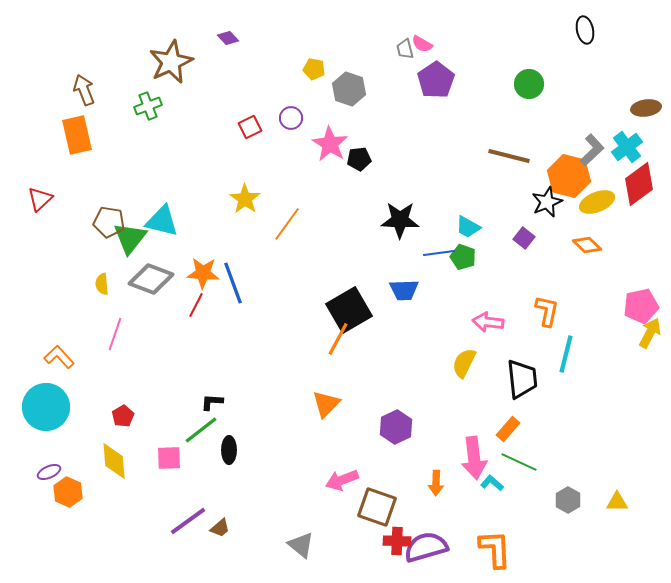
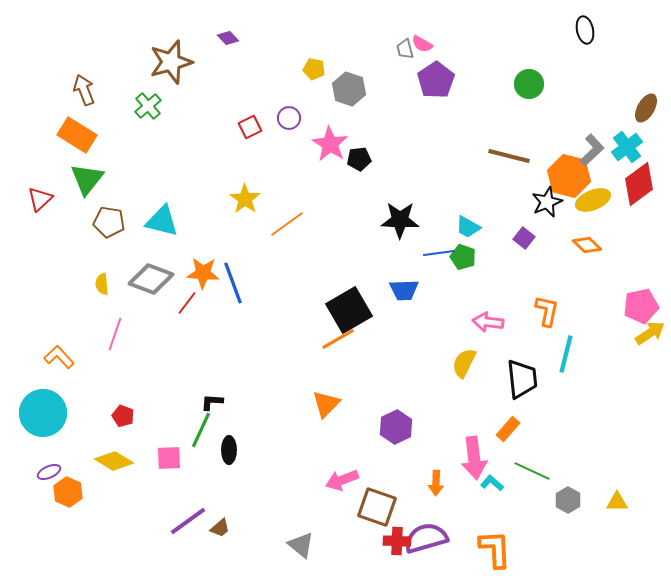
brown star at (171, 62): rotated 9 degrees clockwise
green cross at (148, 106): rotated 20 degrees counterclockwise
brown ellipse at (646, 108): rotated 52 degrees counterclockwise
purple circle at (291, 118): moved 2 px left
orange rectangle at (77, 135): rotated 45 degrees counterclockwise
yellow ellipse at (597, 202): moved 4 px left, 2 px up
orange line at (287, 224): rotated 18 degrees clockwise
green triangle at (130, 238): moved 43 px left, 59 px up
red line at (196, 305): moved 9 px left, 2 px up; rotated 10 degrees clockwise
yellow arrow at (650, 333): rotated 28 degrees clockwise
orange line at (338, 339): rotated 32 degrees clockwise
cyan circle at (46, 407): moved 3 px left, 6 px down
red pentagon at (123, 416): rotated 20 degrees counterclockwise
green line at (201, 430): rotated 27 degrees counterclockwise
yellow diamond at (114, 461): rotated 54 degrees counterclockwise
green line at (519, 462): moved 13 px right, 9 px down
purple semicircle at (426, 547): moved 9 px up
